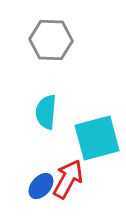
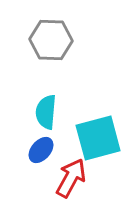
cyan square: moved 1 px right
red arrow: moved 3 px right, 1 px up
blue ellipse: moved 36 px up
